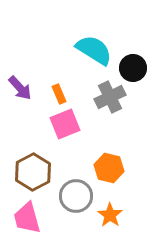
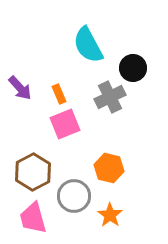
cyan semicircle: moved 6 px left, 5 px up; rotated 150 degrees counterclockwise
gray circle: moved 2 px left
pink trapezoid: moved 6 px right
